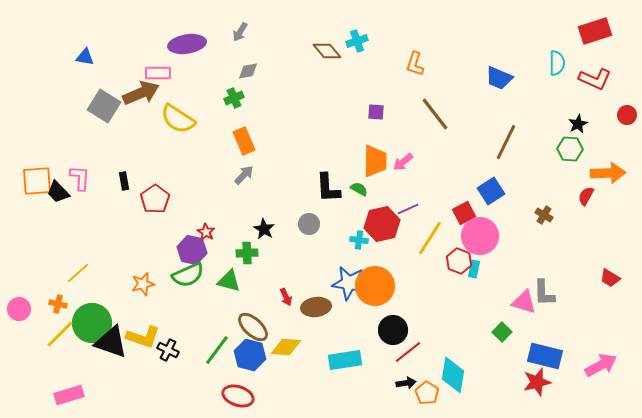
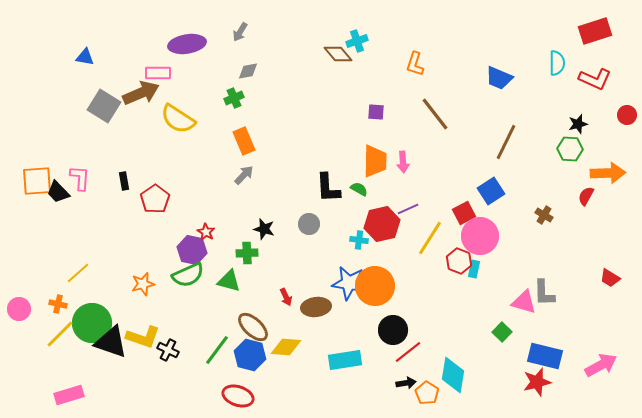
brown diamond at (327, 51): moved 11 px right, 3 px down
black star at (578, 124): rotated 12 degrees clockwise
pink arrow at (403, 162): rotated 55 degrees counterclockwise
black star at (264, 229): rotated 15 degrees counterclockwise
